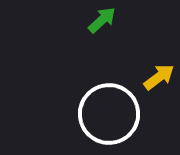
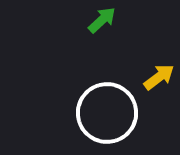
white circle: moved 2 px left, 1 px up
